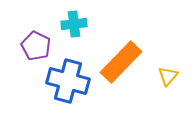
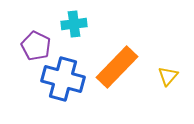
orange rectangle: moved 4 px left, 5 px down
blue cross: moved 5 px left, 2 px up
